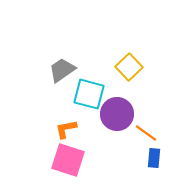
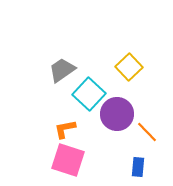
cyan square: rotated 28 degrees clockwise
orange L-shape: moved 1 px left
orange line: moved 1 px right, 1 px up; rotated 10 degrees clockwise
blue rectangle: moved 16 px left, 9 px down
